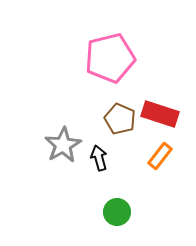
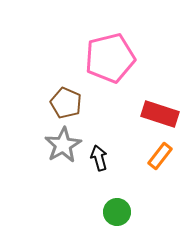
brown pentagon: moved 54 px left, 16 px up
